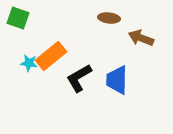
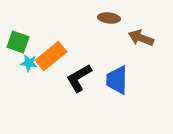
green square: moved 24 px down
